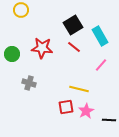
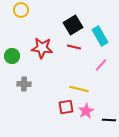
red line: rotated 24 degrees counterclockwise
green circle: moved 2 px down
gray cross: moved 5 px left, 1 px down; rotated 16 degrees counterclockwise
